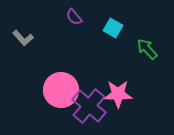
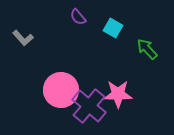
purple semicircle: moved 4 px right
